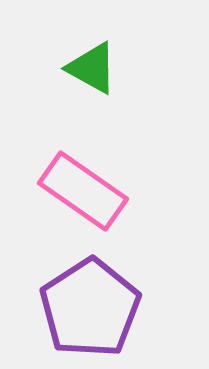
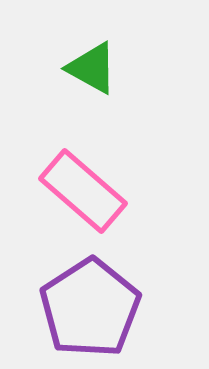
pink rectangle: rotated 6 degrees clockwise
